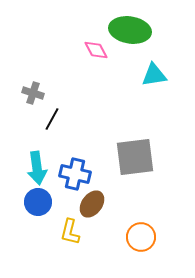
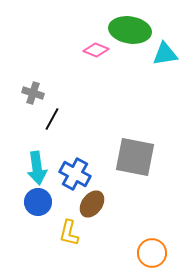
pink diamond: rotated 40 degrees counterclockwise
cyan triangle: moved 11 px right, 21 px up
gray square: rotated 18 degrees clockwise
blue cross: rotated 16 degrees clockwise
yellow L-shape: moved 1 px left, 1 px down
orange circle: moved 11 px right, 16 px down
